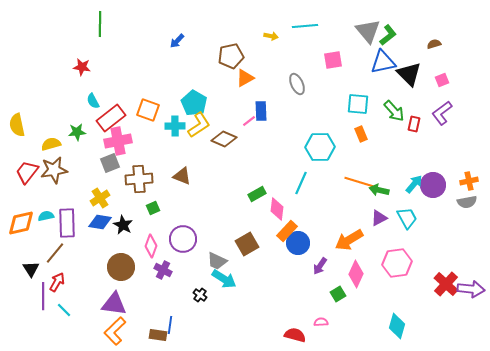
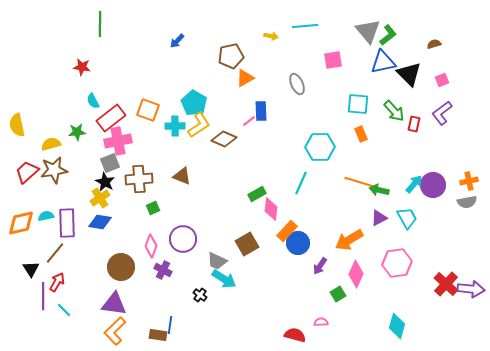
red trapezoid at (27, 172): rotated 10 degrees clockwise
pink diamond at (277, 209): moved 6 px left
black star at (123, 225): moved 18 px left, 43 px up
